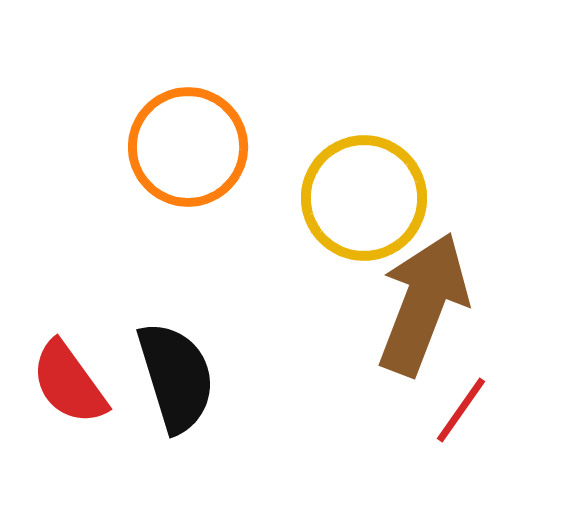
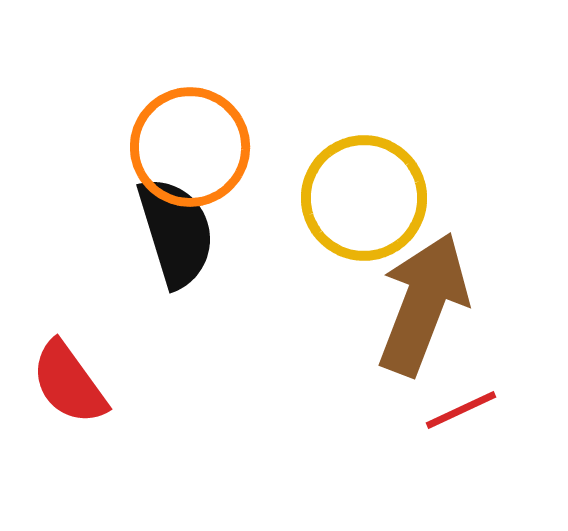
orange circle: moved 2 px right
black semicircle: moved 145 px up
red line: rotated 30 degrees clockwise
